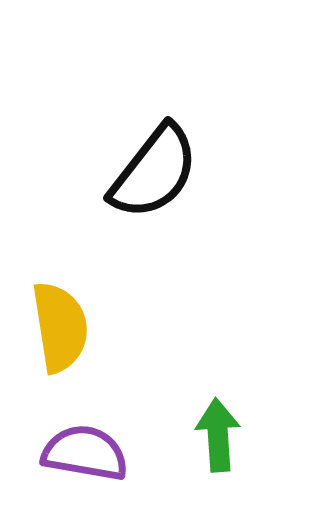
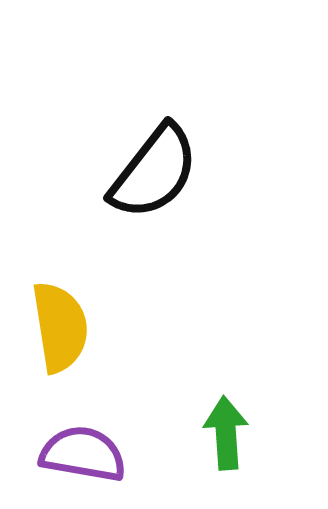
green arrow: moved 8 px right, 2 px up
purple semicircle: moved 2 px left, 1 px down
